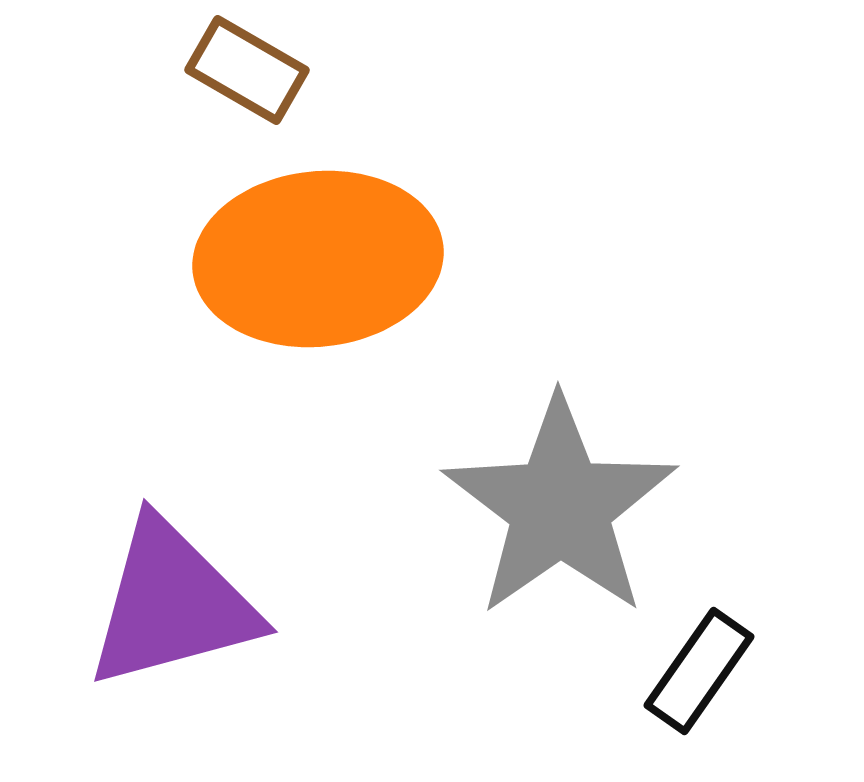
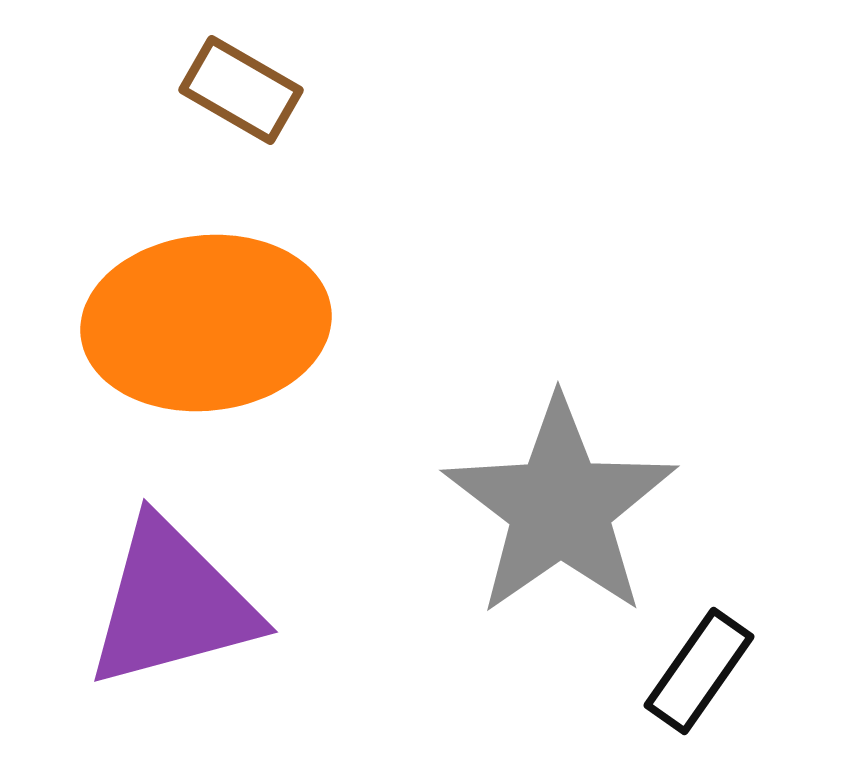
brown rectangle: moved 6 px left, 20 px down
orange ellipse: moved 112 px left, 64 px down
